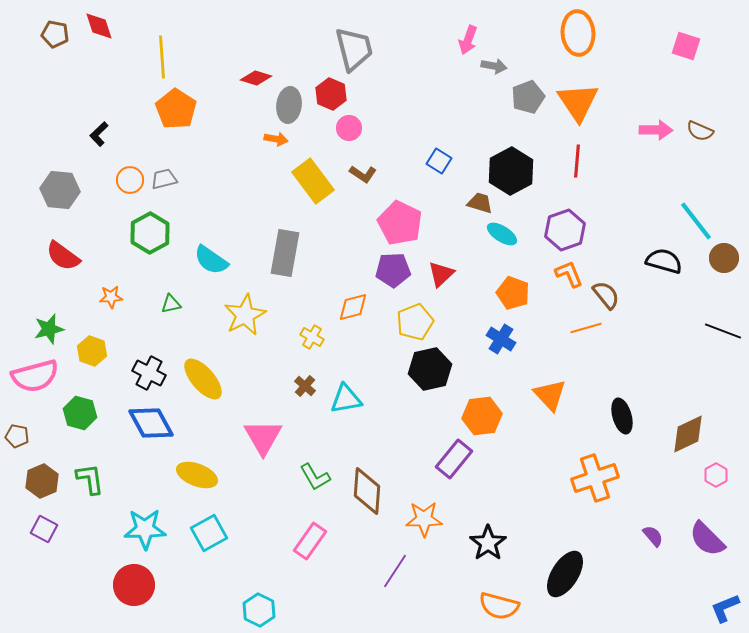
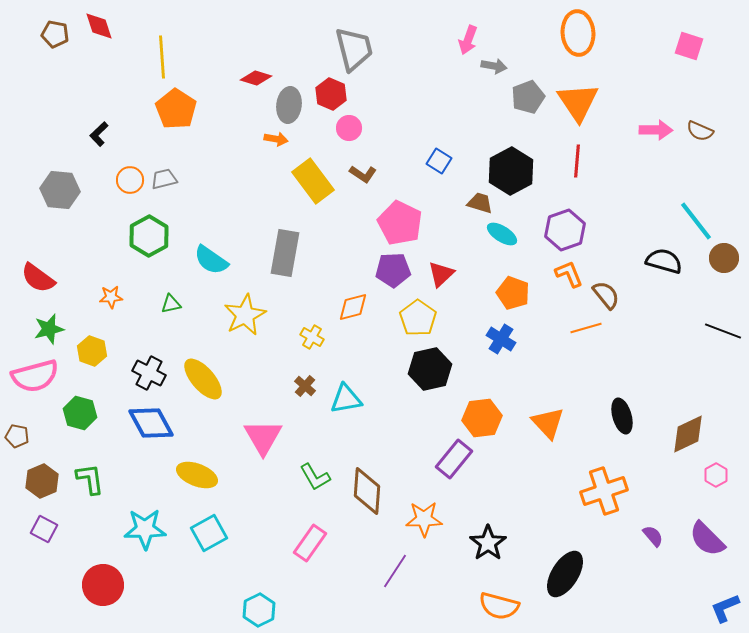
pink square at (686, 46): moved 3 px right
green hexagon at (150, 233): moved 1 px left, 3 px down
red semicircle at (63, 256): moved 25 px left, 22 px down
yellow pentagon at (415, 322): moved 3 px right, 4 px up; rotated 15 degrees counterclockwise
orange triangle at (550, 395): moved 2 px left, 28 px down
orange hexagon at (482, 416): moved 2 px down
orange cross at (595, 478): moved 9 px right, 13 px down
pink rectangle at (310, 541): moved 2 px down
red circle at (134, 585): moved 31 px left
cyan hexagon at (259, 610): rotated 8 degrees clockwise
